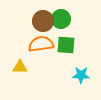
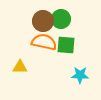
orange semicircle: moved 3 px right, 2 px up; rotated 20 degrees clockwise
cyan star: moved 1 px left
